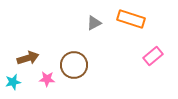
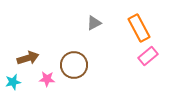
orange rectangle: moved 8 px right, 9 px down; rotated 44 degrees clockwise
pink rectangle: moved 5 px left
